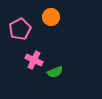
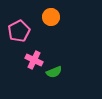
pink pentagon: moved 1 px left, 2 px down
green semicircle: moved 1 px left
